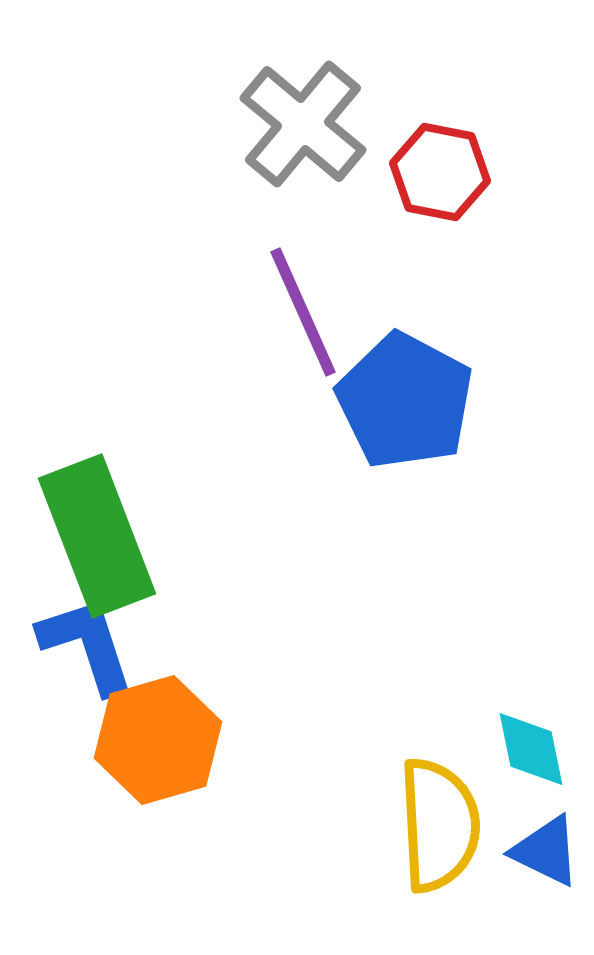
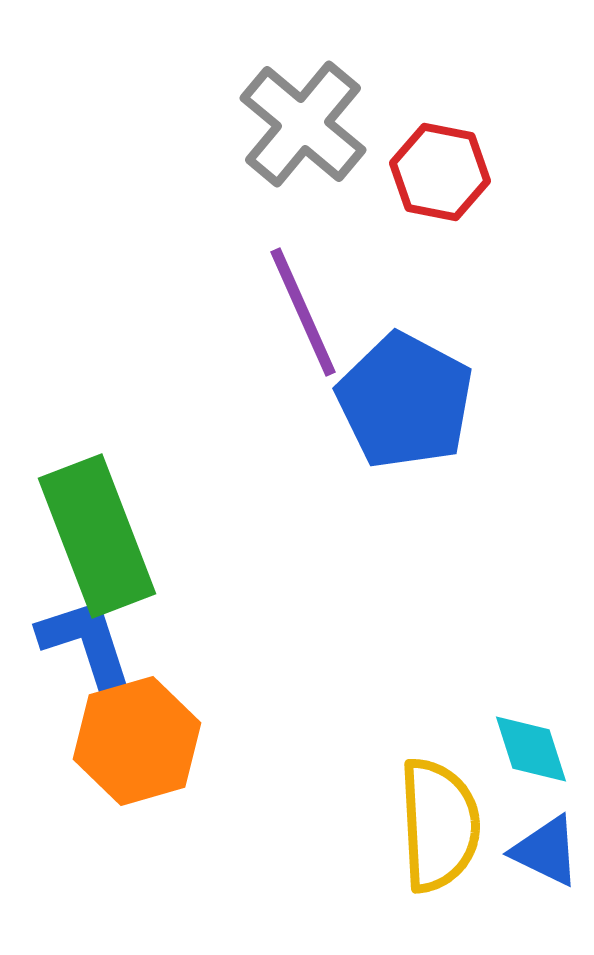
orange hexagon: moved 21 px left, 1 px down
cyan diamond: rotated 6 degrees counterclockwise
